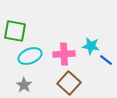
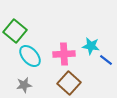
green square: rotated 30 degrees clockwise
cyan ellipse: rotated 70 degrees clockwise
gray star: rotated 28 degrees clockwise
